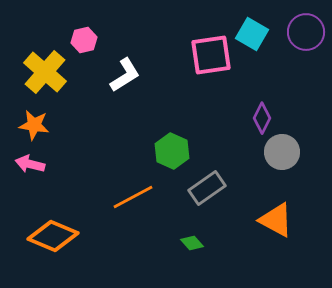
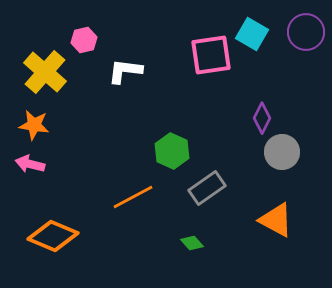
white L-shape: moved 4 px up; rotated 141 degrees counterclockwise
